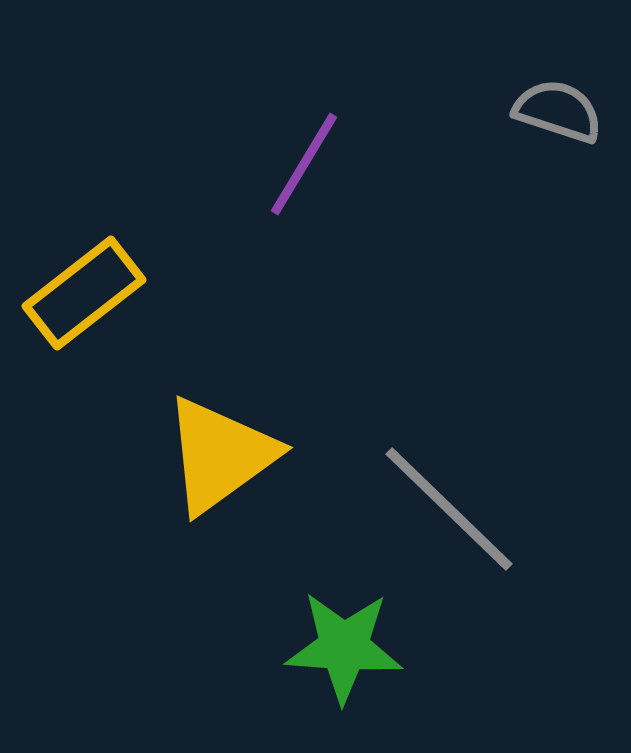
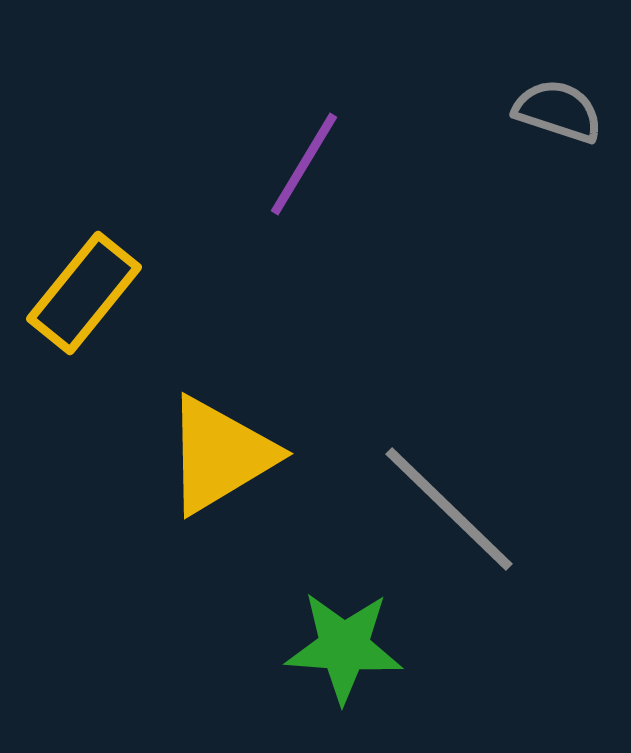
yellow rectangle: rotated 13 degrees counterclockwise
yellow triangle: rotated 5 degrees clockwise
